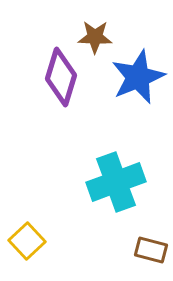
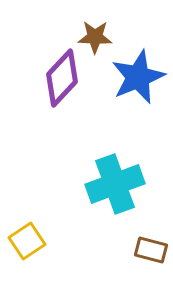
purple diamond: moved 1 px right, 1 px down; rotated 26 degrees clockwise
cyan cross: moved 1 px left, 2 px down
yellow square: rotated 9 degrees clockwise
